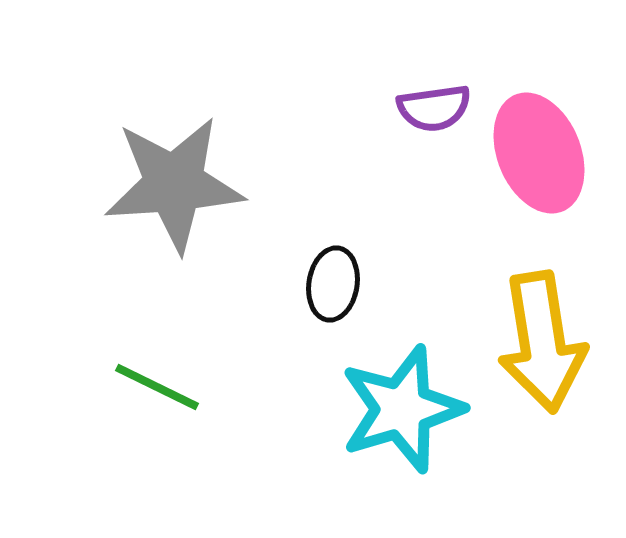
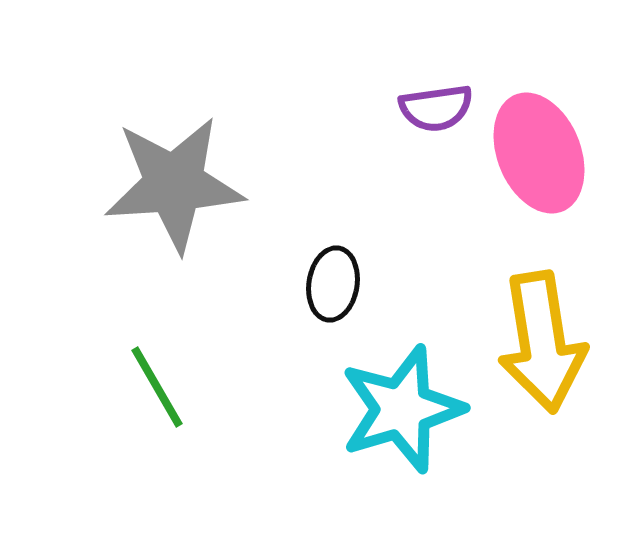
purple semicircle: moved 2 px right
green line: rotated 34 degrees clockwise
